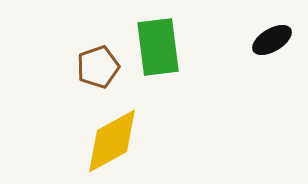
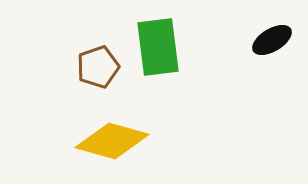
yellow diamond: rotated 44 degrees clockwise
